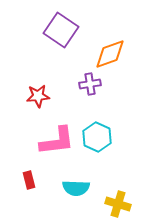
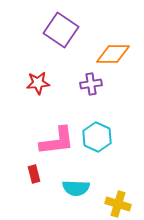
orange diamond: moved 3 px right; rotated 20 degrees clockwise
purple cross: moved 1 px right
red star: moved 13 px up
red rectangle: moved 5 px right, 6 px up
